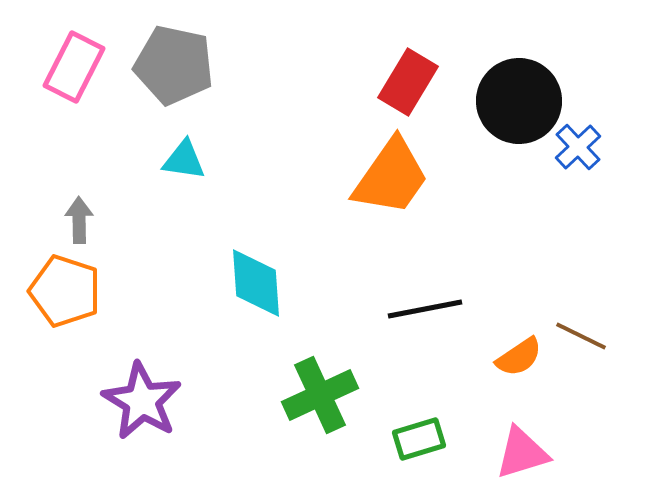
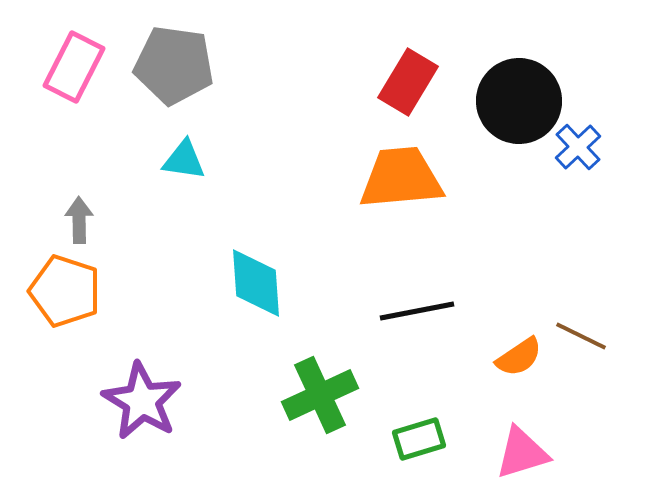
gray pentagon: rotated 4 degrees counterclockwise
orange trapezoid: moved 10 px right, 1 px down; rotated 130 degrees counterclockwise
black line: moved 8 px left, 2 px down
